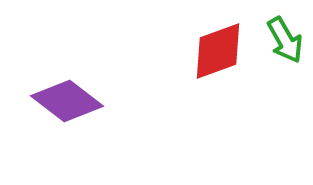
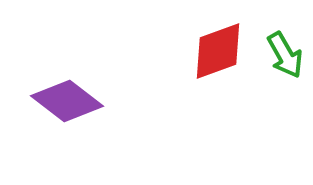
green arrow: moved 15 px down
